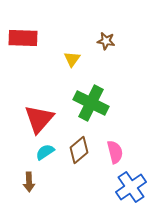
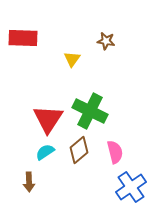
green cross: moved 1 px left, 8 px down
red triangle: moved 9 px right; rotated 8 degrees counterclockwise
